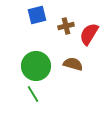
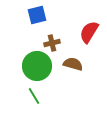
brown cross: moved 14 px left, 17 px down
red semicircle: moved 2 px up
green circle: moved 1 px right
green line: moved 1 px right, 2 px down
